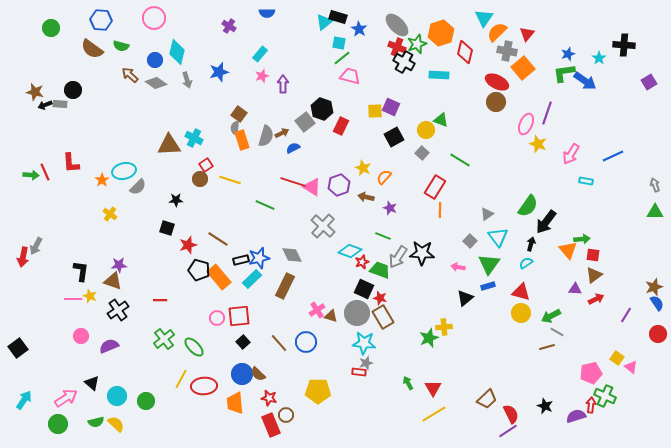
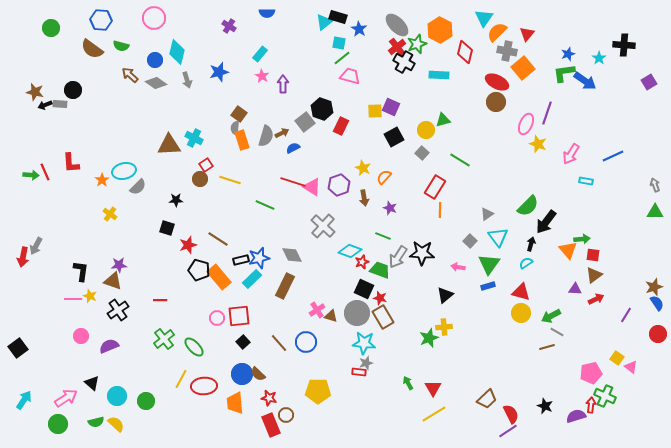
orange hexagon at (441, 33): moved 1 px left, 3 px up; rotated 15 degrees counterclockwise
red cross at (397, 47): rotated 30 degrees clockwise
pink star at (262, 76): rotated 24 degrees counterclockwise
green triangle at (441, 120): moved 2 px right; rotated 35 degrees counterclockwise
brown arrow at (366, 197): moved 2 px left, 1 px down; rotated 112 degrees counterclockwise
green semicircle at (528, 206): rotated 10 degrees clockwise
black triangle at (465, 298): moved 20 px left, 3 px up
